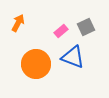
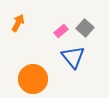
gray square: moved 1 px left, 1 px down; rotated 24 degrees counterclockwise
blue triangle: rotated 30 degrees clockwise
orange circle: moved 3 px left, 15 px down
